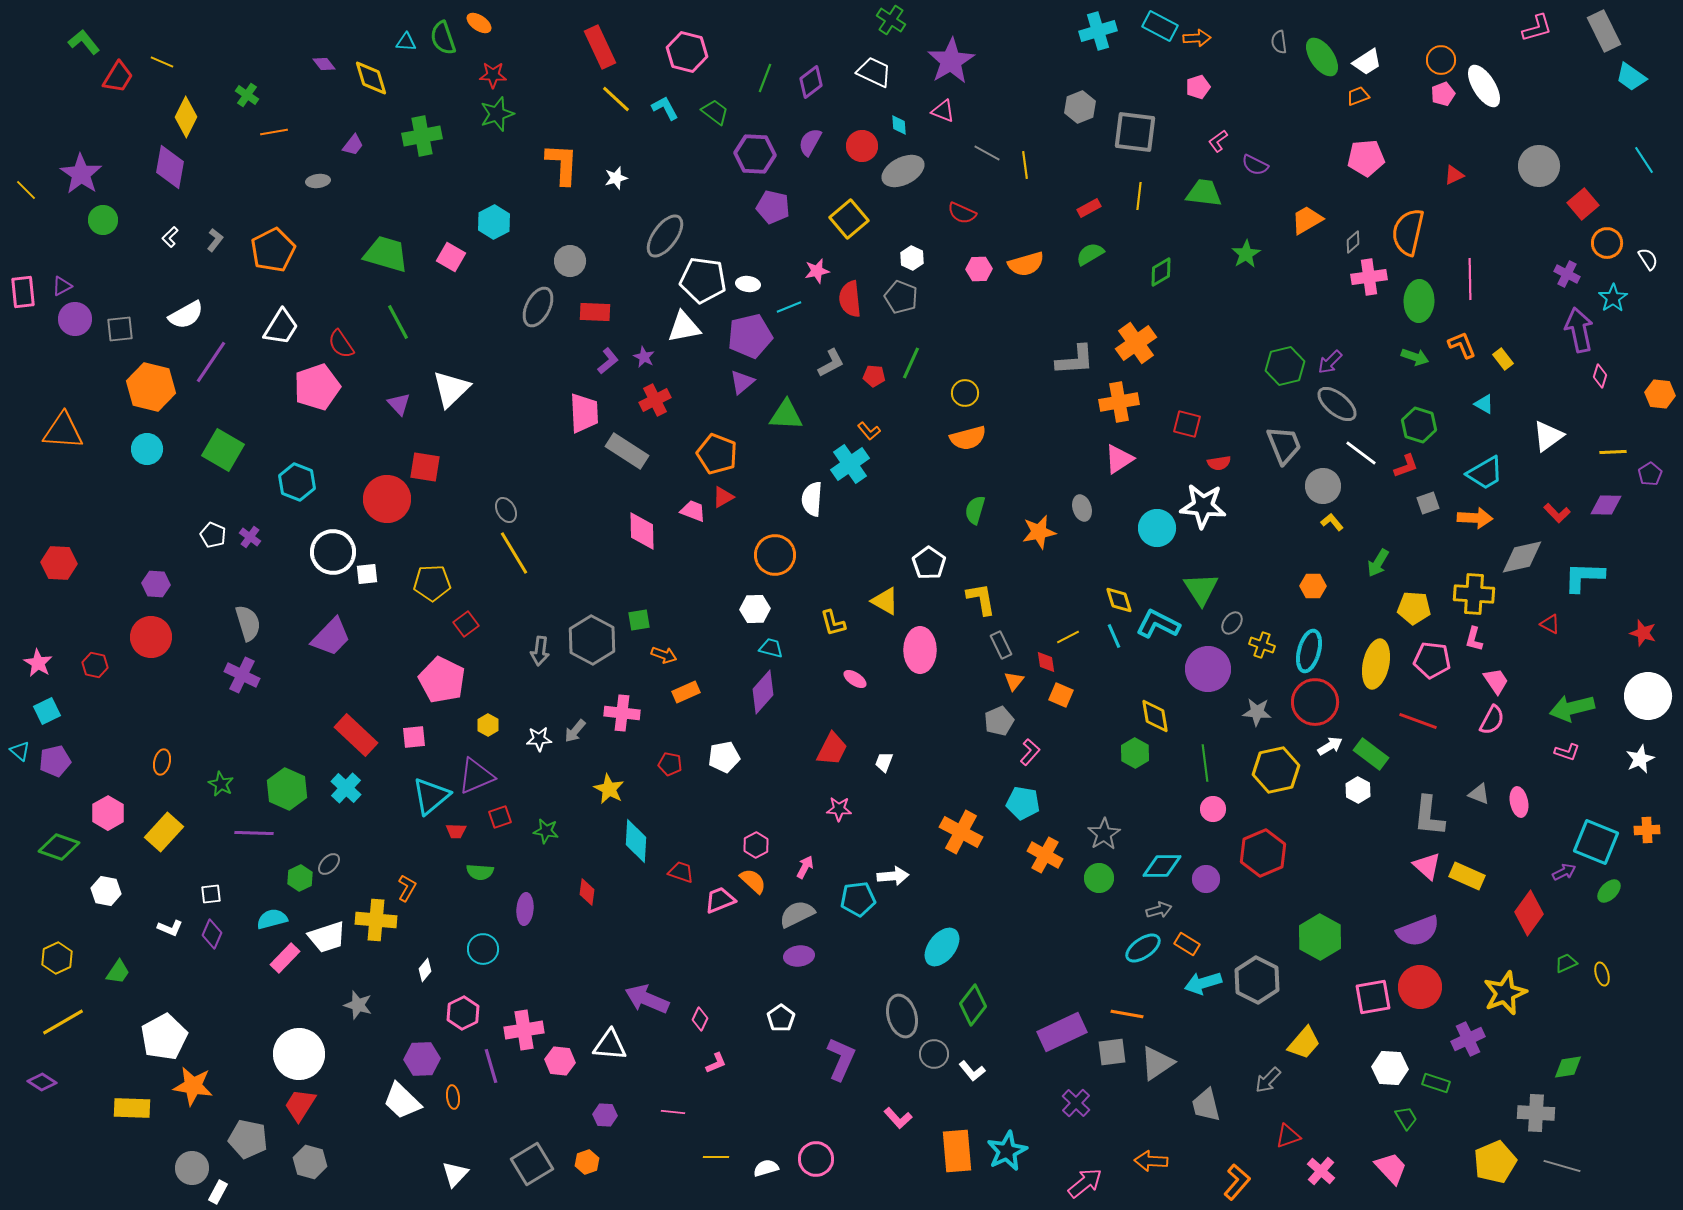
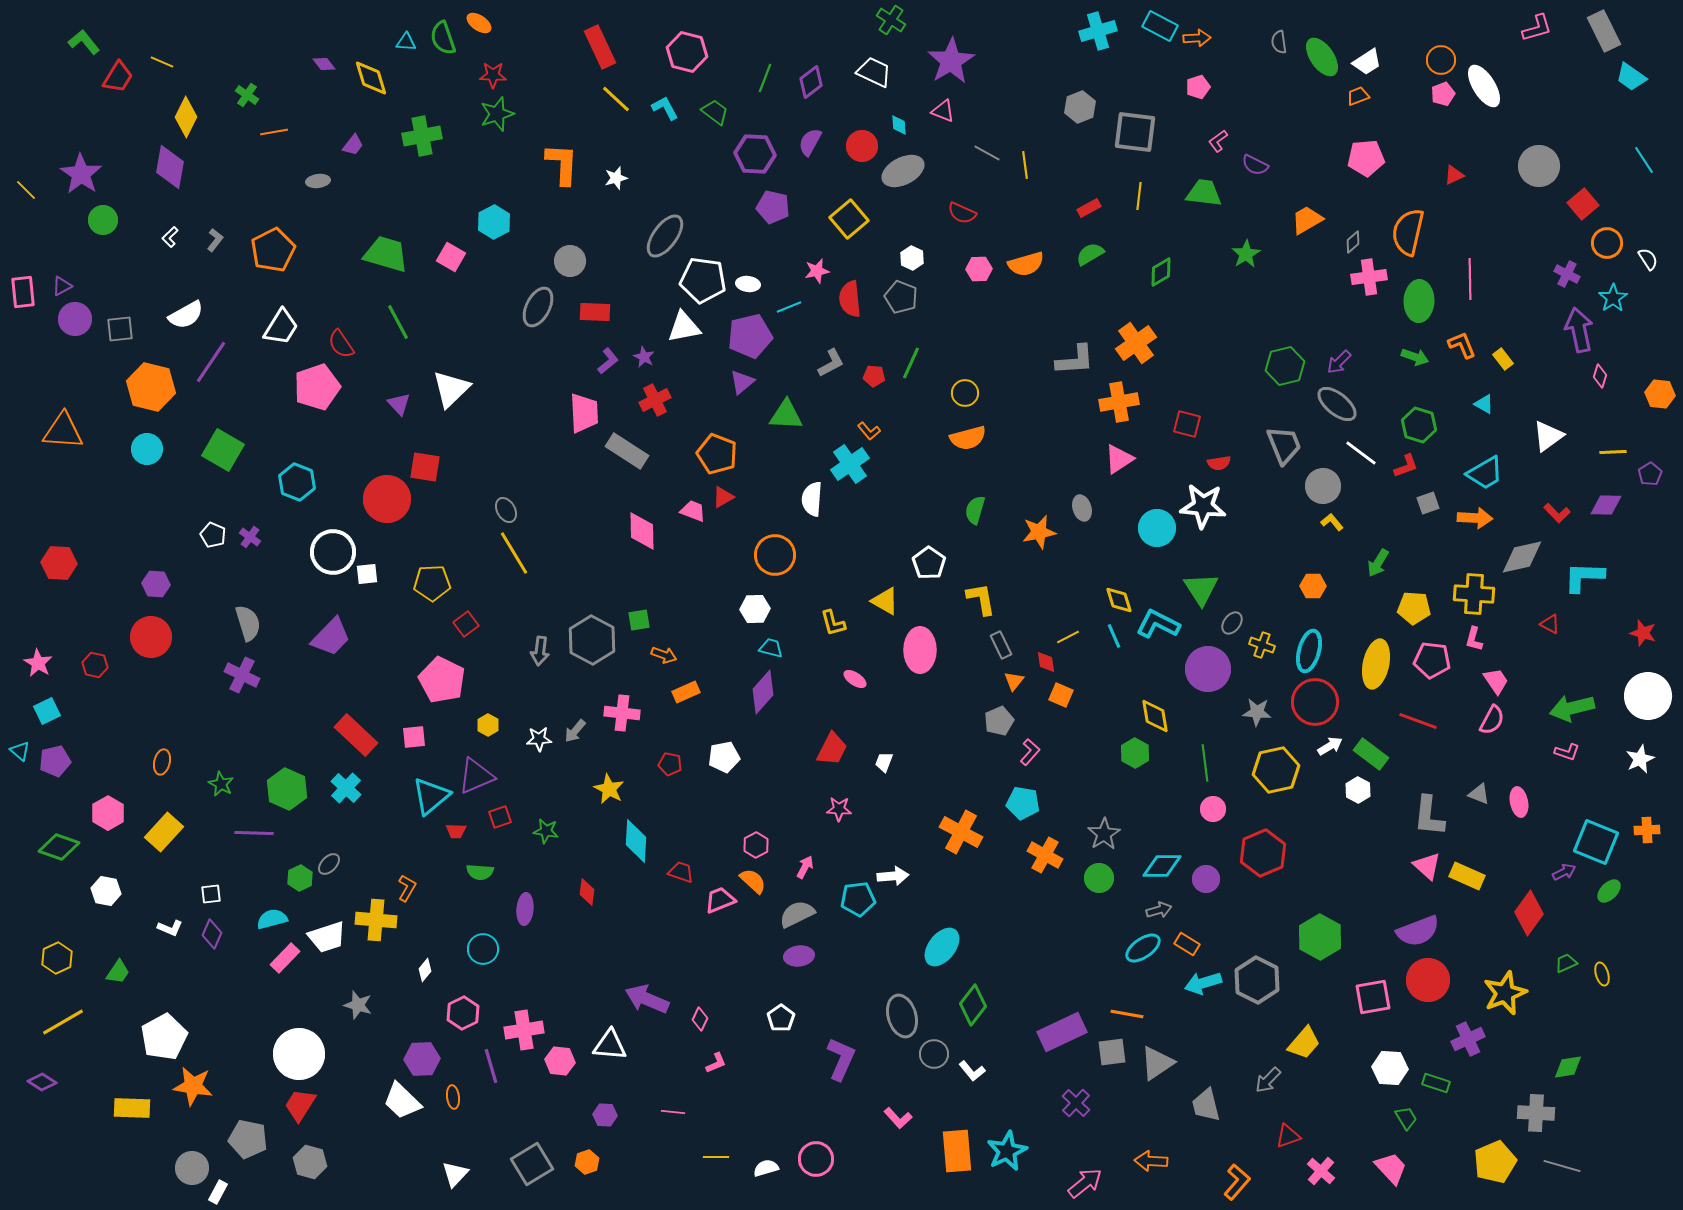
purple arrow at (1330, 362): moved 9 px right
red circle at (1420, 987): moved 8 px right, 7 px up
